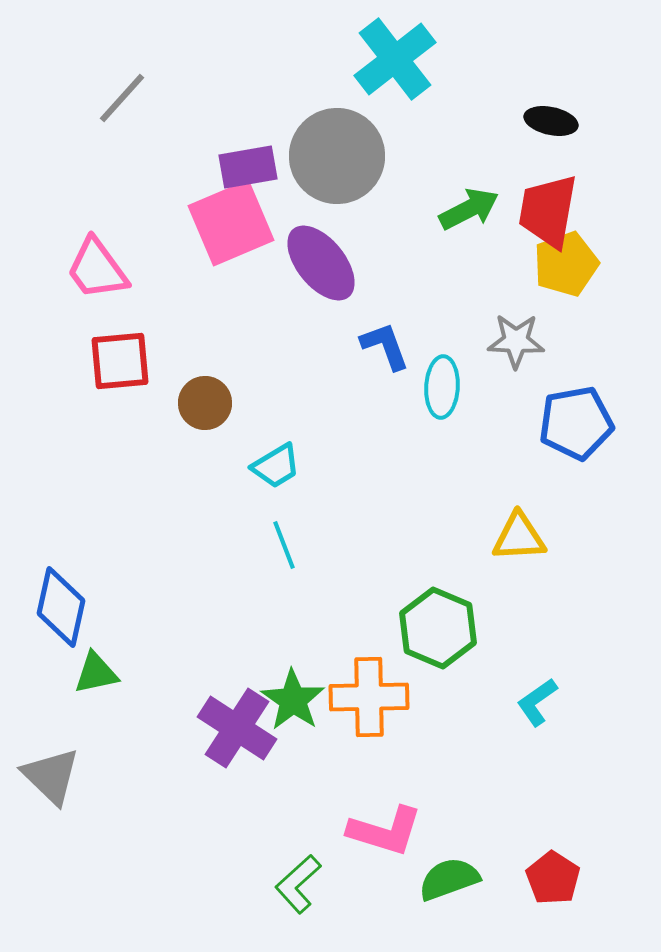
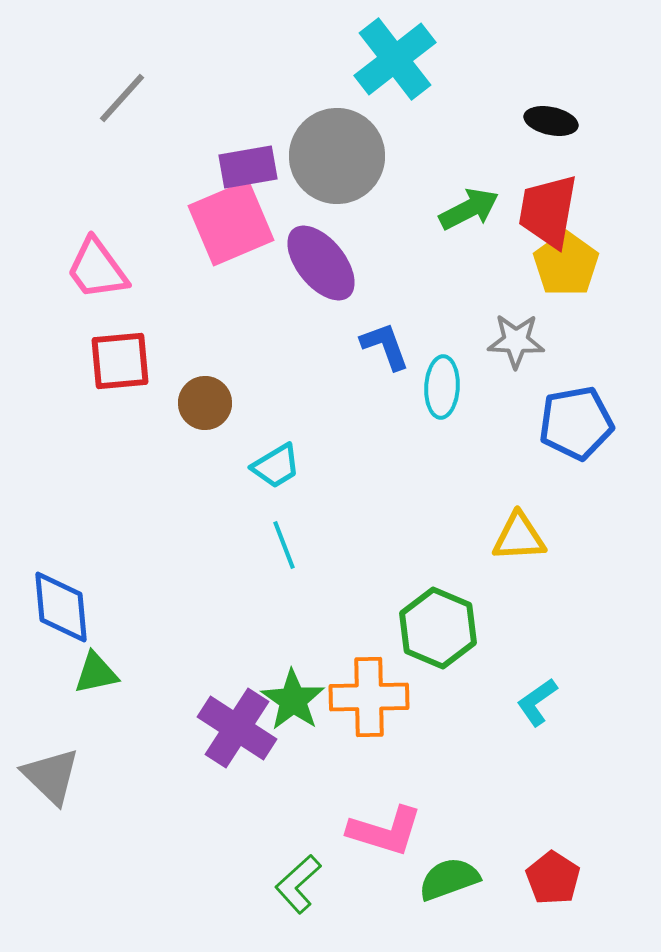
yellow pentagon: rotated 16 degrees counterclockwise
blue diamond: rotated 18 degrees counterclockwise
